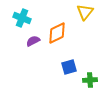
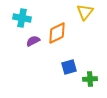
cyan cross: rotated 12 degrees counterclockwise
green cross: moved 1 px up
